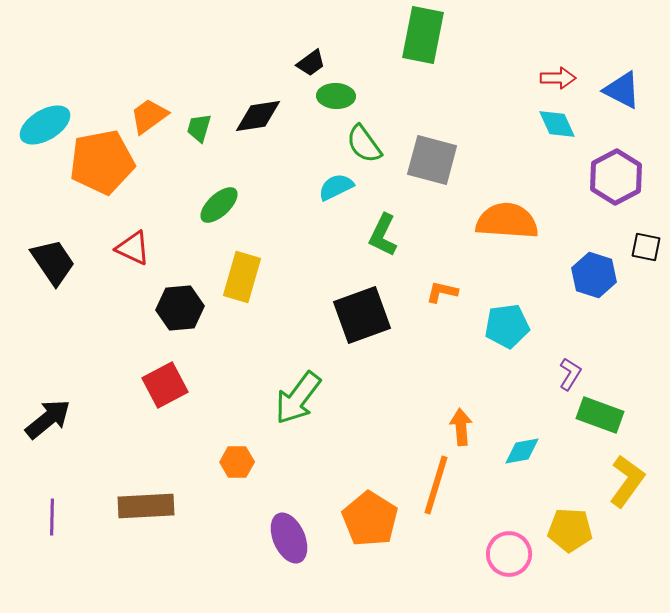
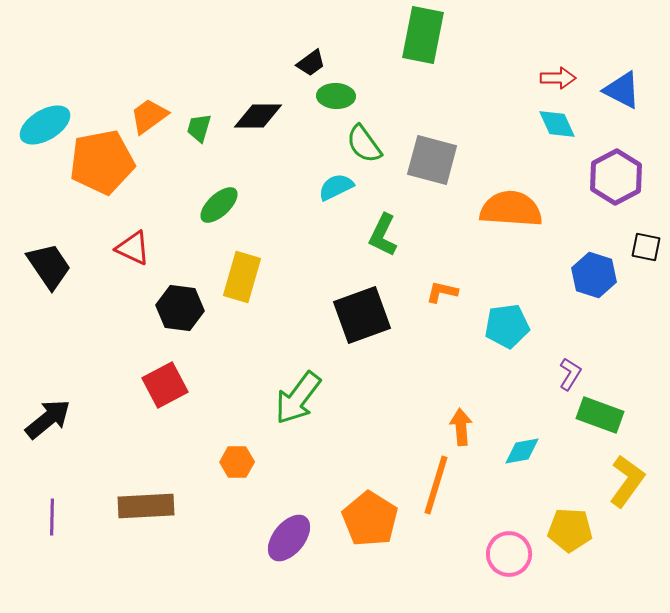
black diamond at (258, 116): rotated 9 degrees clockwise
orange semicircle at (507, 221): moved 4 px right, 12 px up
black trapezoid at (53, 262): moved 4 px left, 4 px down
black hexagon at (180, 308): rotated 12 degrees clockwise
purple ellipse at (289, 538): rotated 63 degrees clockwise
